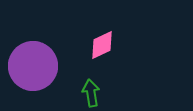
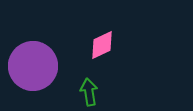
green arrow: moved 2 px left, 1 px up
